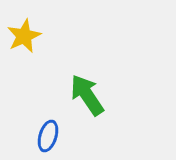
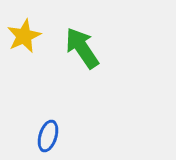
green arrow: moved 5 px left, 47 px up
